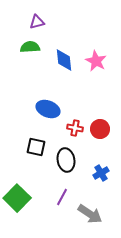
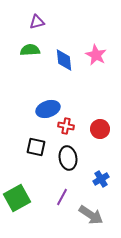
green semicircle: moved 3 px down
pink star: moved 6 px up
blue ellipse: rotated 40 degrees counterclockwise
red cross: moved 9 px left, 2 px up
black ellipse: moved 2 px right, 2 px up
blue cross: moved 6 px down
green square: rotated 16 degrees clockwise
gray arrow: moved 1 px right, 1 px down
